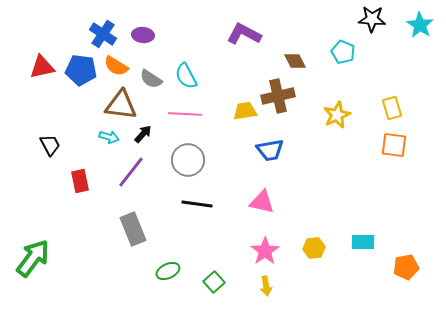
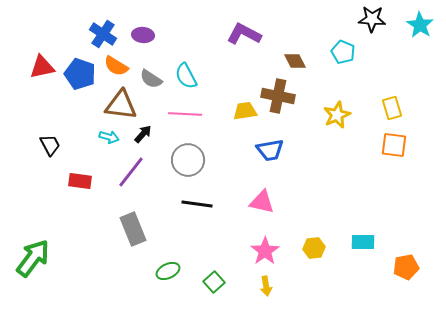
blue pentagon: moved 1 px left, 4 px down; rotated 12 degrees clockwise
brown cross: rotated 24 degrees clockwise
red rectangle: rotated 70 degrees counterclockwise
